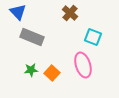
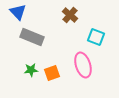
brown cross: moved 2 px down
cyan square: moved 3 px right
orange square: rotated 28 degrees clockwise
